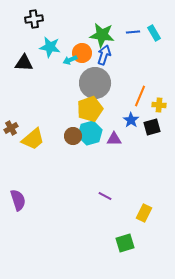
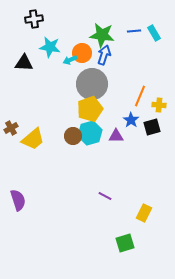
blue line: moved 1 px right, 1 px up
gray circle: moved 3 px left, 1 px down
purple triangle: moved 2 px right, 3 px up
